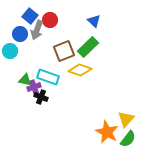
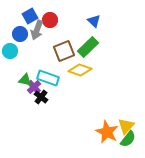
blue square: rotated 21 degrees clockwise
cyan rectangle: moved 1 px down
purple cross: rotated 24 degrees counterclockwise
black cross: rotated 16 degrees clockwise
yellow triangle: moved 7 px down
